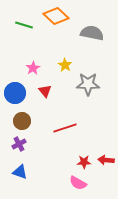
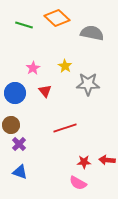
orange diamond: moved 1 px right, 2 px down
yellow star: moved 1 px down
brown circle: moved 11 px left, 4 px down
purple cross: rotated 16 degrees counterclockwise
red arrow: moved 1 px right
